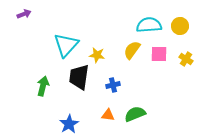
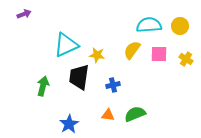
cyan triangle: rotated 24 degrees clockwise
